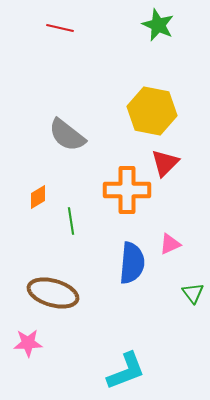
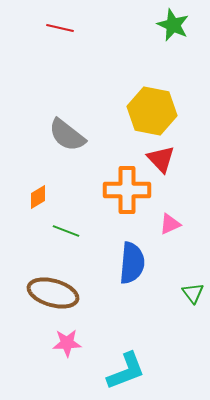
green star: moved 15 px right
red triangle: moved 4 px left, 4 px up; rotated 28 degrees counterclockwise
green line: moved 5 px left, 10 px down; rotated 60 degrees counterclockwise
pink triangle: moved 20 px up
pink star: moved 39 px right
